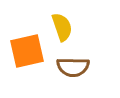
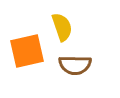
brown semicircle: moved 2 px right, 2 px up
